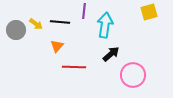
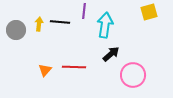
yellow arrow: moved 3 px right; rotated 120 degrees counterclockwise
orange triangle: moved 12 px left, 24 px down
